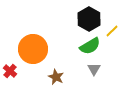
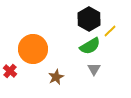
yellow line: moved 2 px left
brown star: rotated 21 degrees clockwise
